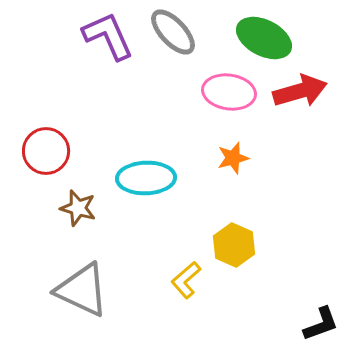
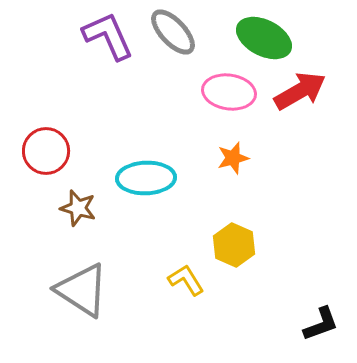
red arrow: rotated 14 degrees counterclockwise
yellow L-shape: rotated 99 degrees clockwise
gray triangle: rotated 8 degrees clockwise
